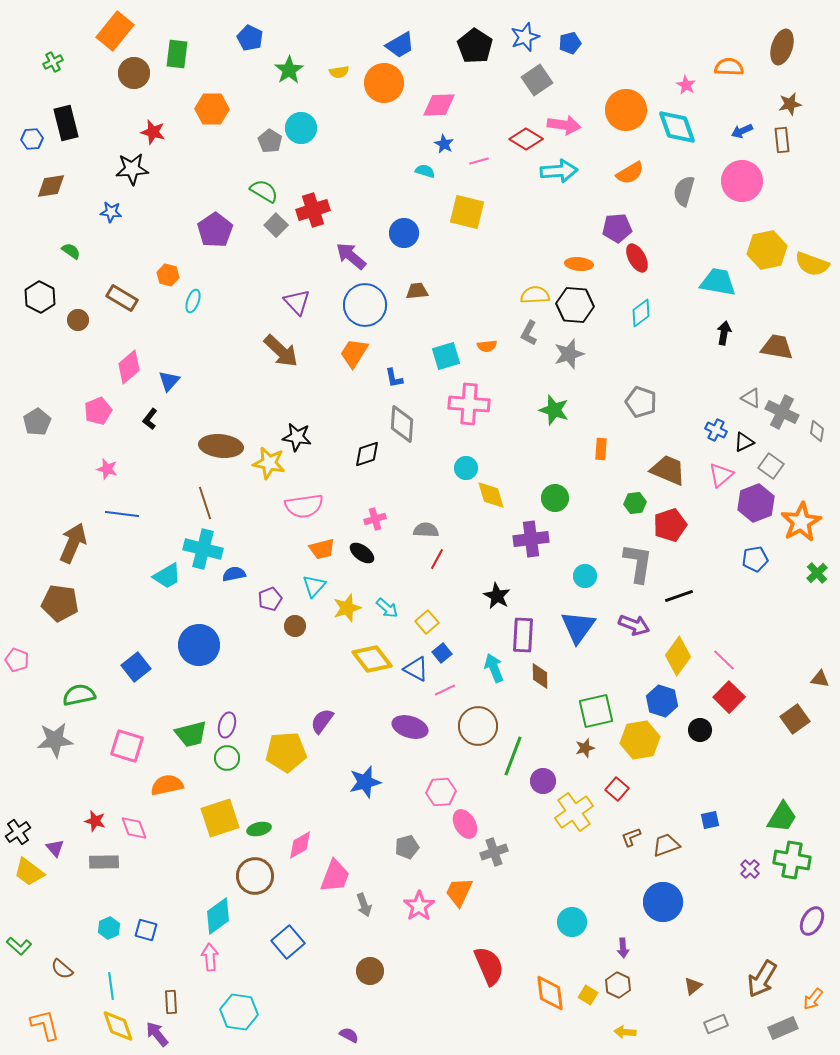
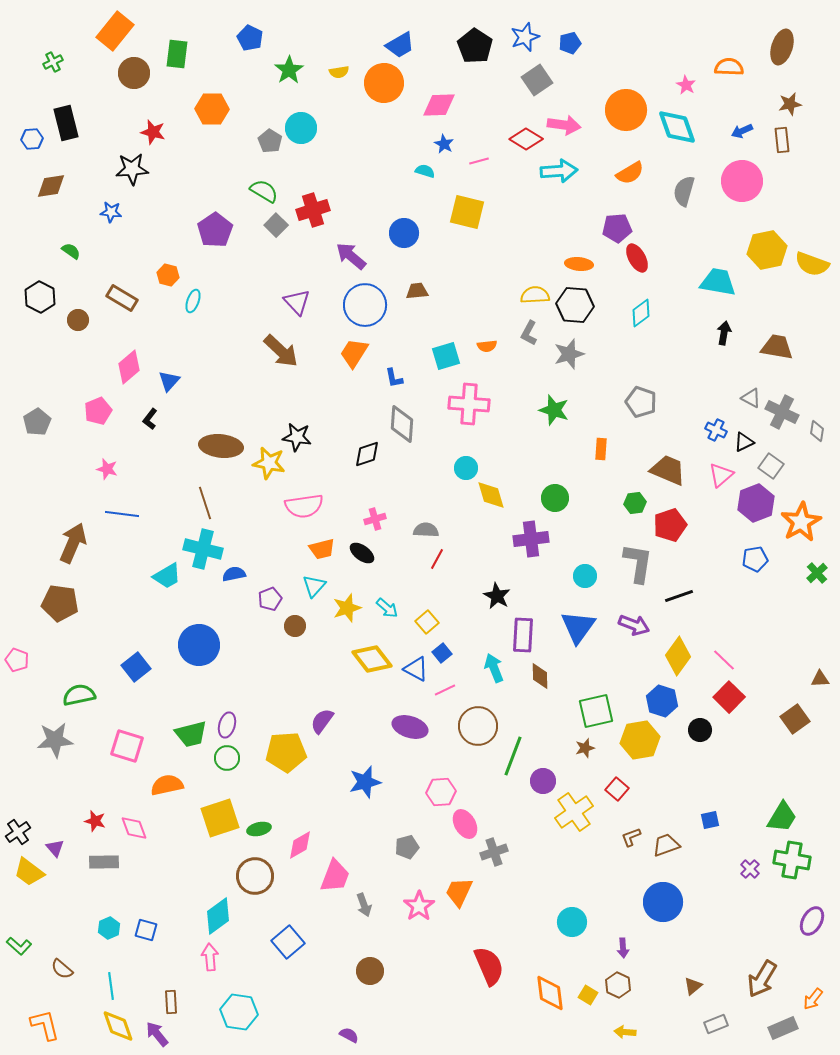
brown triangle at (820, 679): rotated 12 degrees counterclockwise
